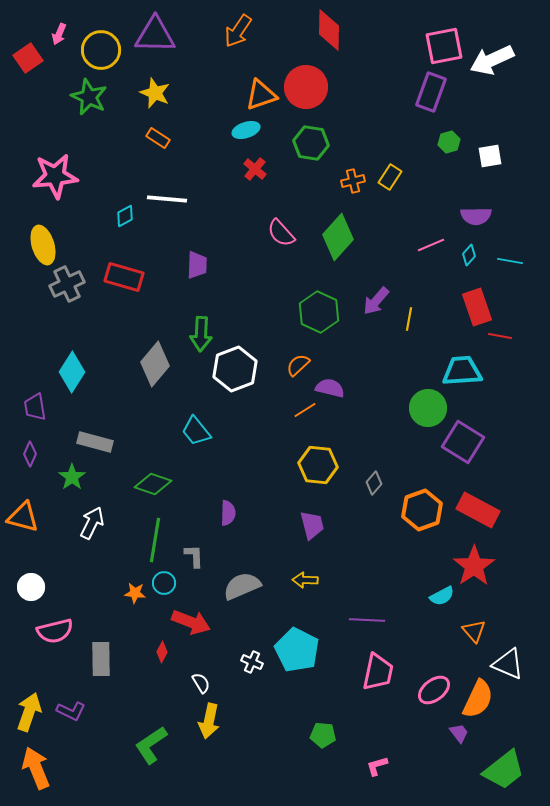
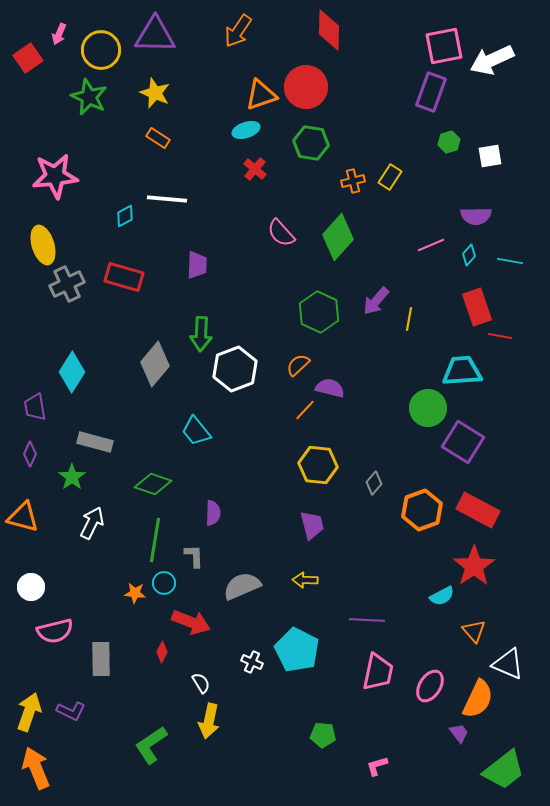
orange line at (305, 410): rotated 15 degrees counterclockwise
purple semicircle at (228, 513): moved 15 px left
pink ellipse at (434, 690): moved 4 px left, 4 px up; rotated 20 degrees counterclockwise
